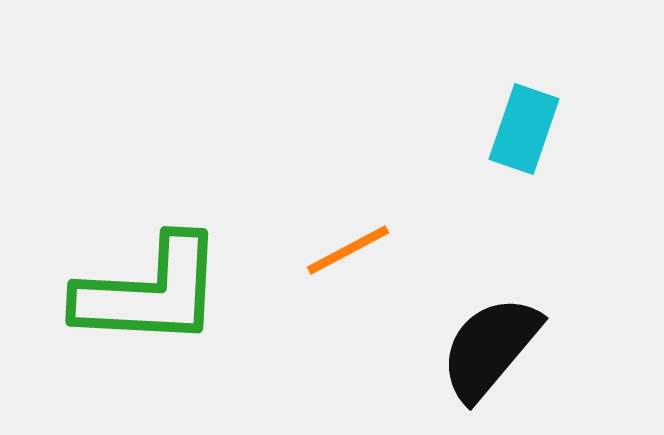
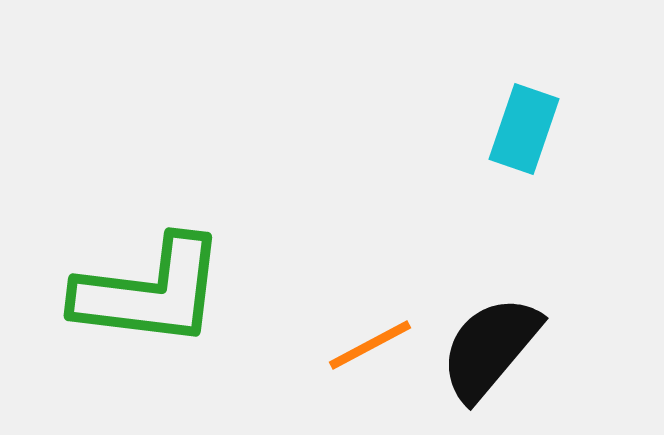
orange line: moved 22 px right, 95 px down
green L-shape: rotated 4 degrees clockwise
